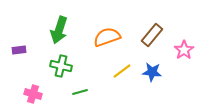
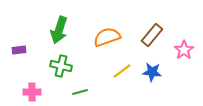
pink cross: moved 1 px left, 2 px up; rotated 18 degrees counterclockwise
